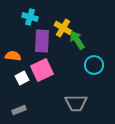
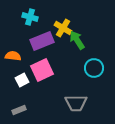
purple rectangle: rotated 65 degrees clockwise
cyan circle: moved 3 px down
white square: moved 2 px down
